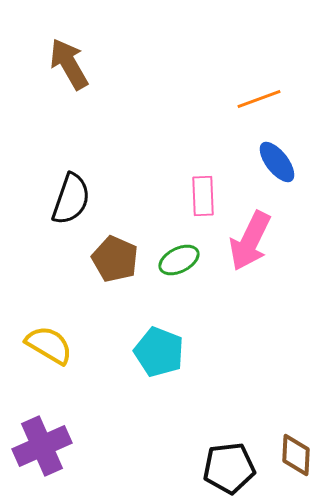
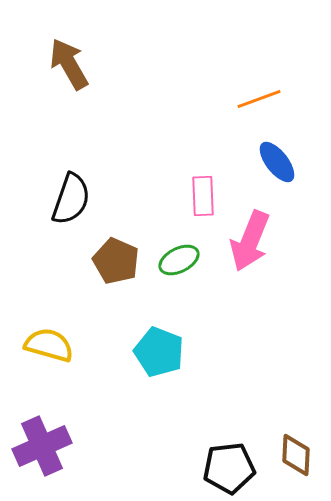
pink arrow: rotated 4 degrees counterclockwise
brown pentagon: moved 1 px right, 2 px down
yellow semicircle: rotated 15 degrees counterclockwise
